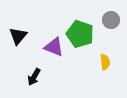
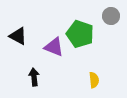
gray circle: moved 4 px up
black triangle: rotated 42 degrees counterclockwise
yellow semicircle: moved 11 px left, 18 px down
black arrow: rotated 144 degrees clockwise
